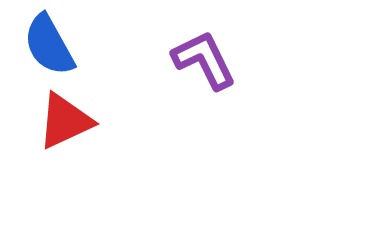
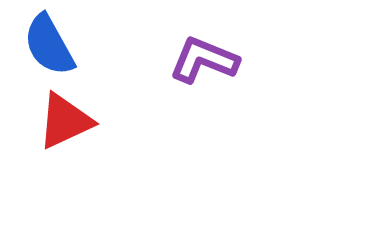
purple L-shape: rotated 42 degrees counterclockwise
